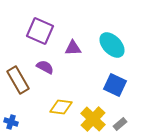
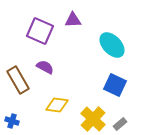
purple triangle: moved 28 px up
yellow diamond: moved 4 px left, 2 px up
blue cross: moved 1 px right, 1 px up
